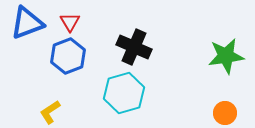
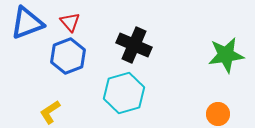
red triangle: rotated 10 degrees counterclockwise
black cross: moved 2 px up
green star: moved 1 px up
orange circle: moved 7 px left, 1 px down
